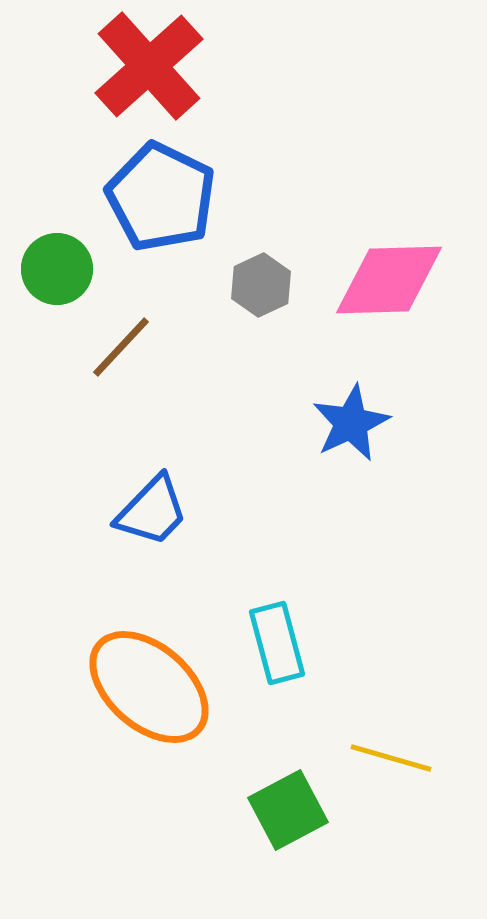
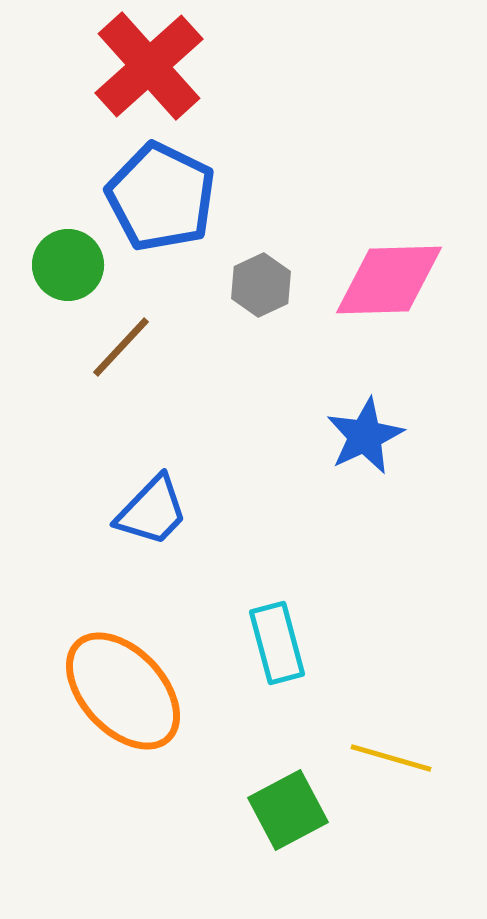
green circle: moved 11 px right, 4 px up
blue star: moved 14 px right, 13 px down
orange ellipse: moved 26 px left, 4 px down; rotated 6 degrees clockwise
